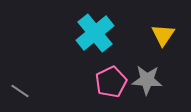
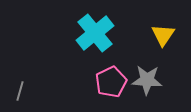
gray line: rotated 72 degrees clockwise
